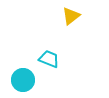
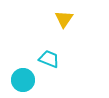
yellow triangle: moved 7 px left, 3 px down; rotated 18 degrees counterclockwise
